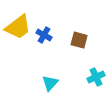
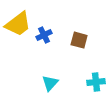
yellow trapezoid: moved 3 px up
blue cross: rotated 35 degrees clockwise
cyan cross: moved 5 px down; rotated 18 degrees clockwise
